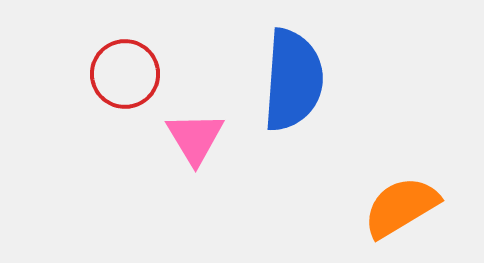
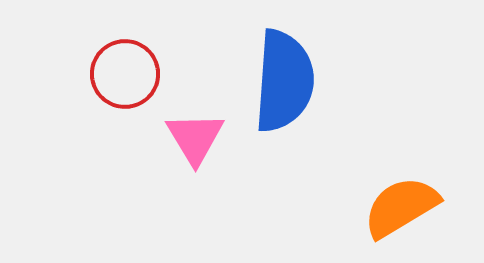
blue semicircle: moved 9 px left, 1 px down
